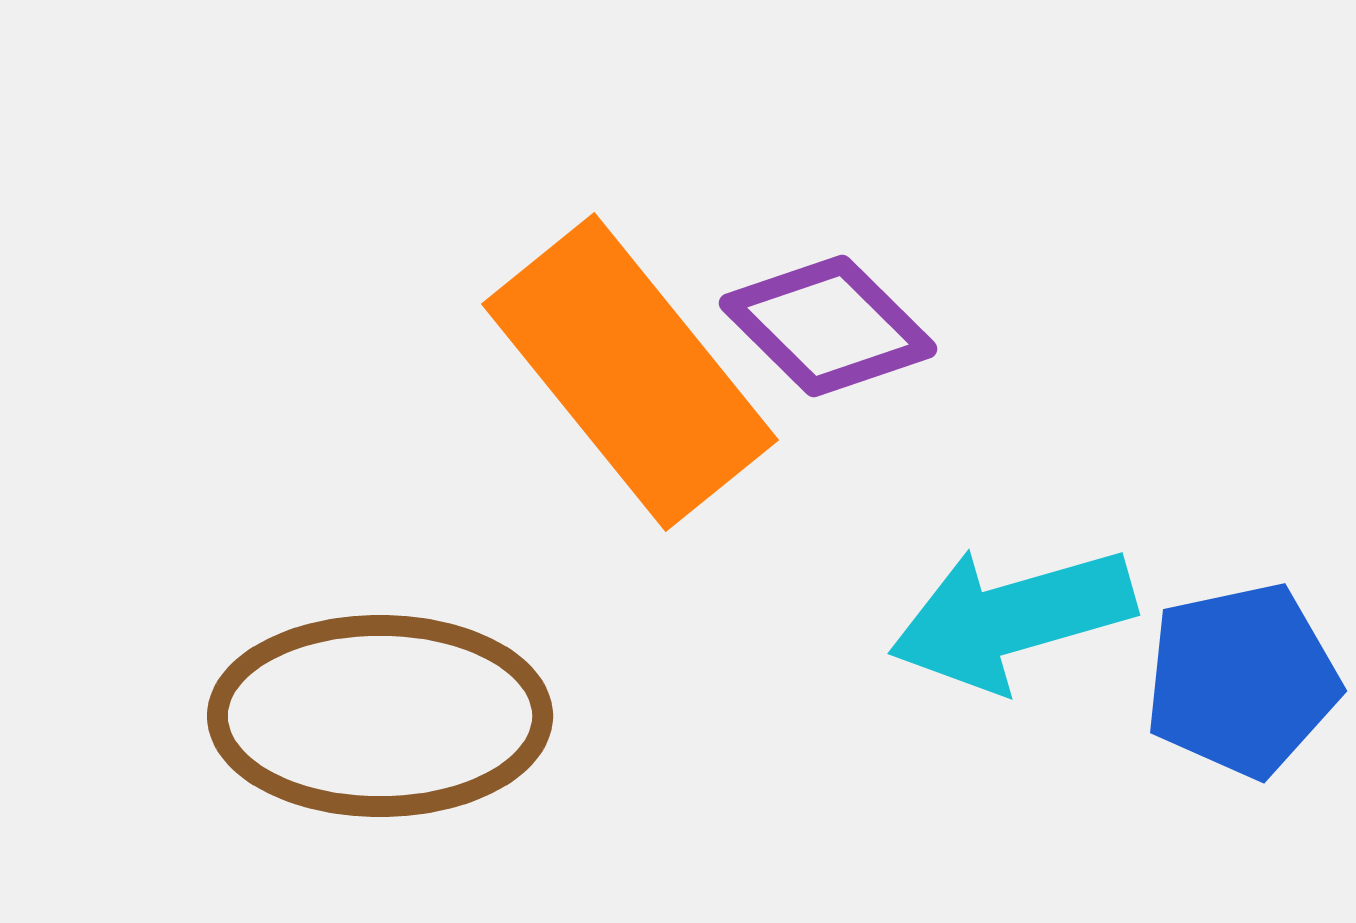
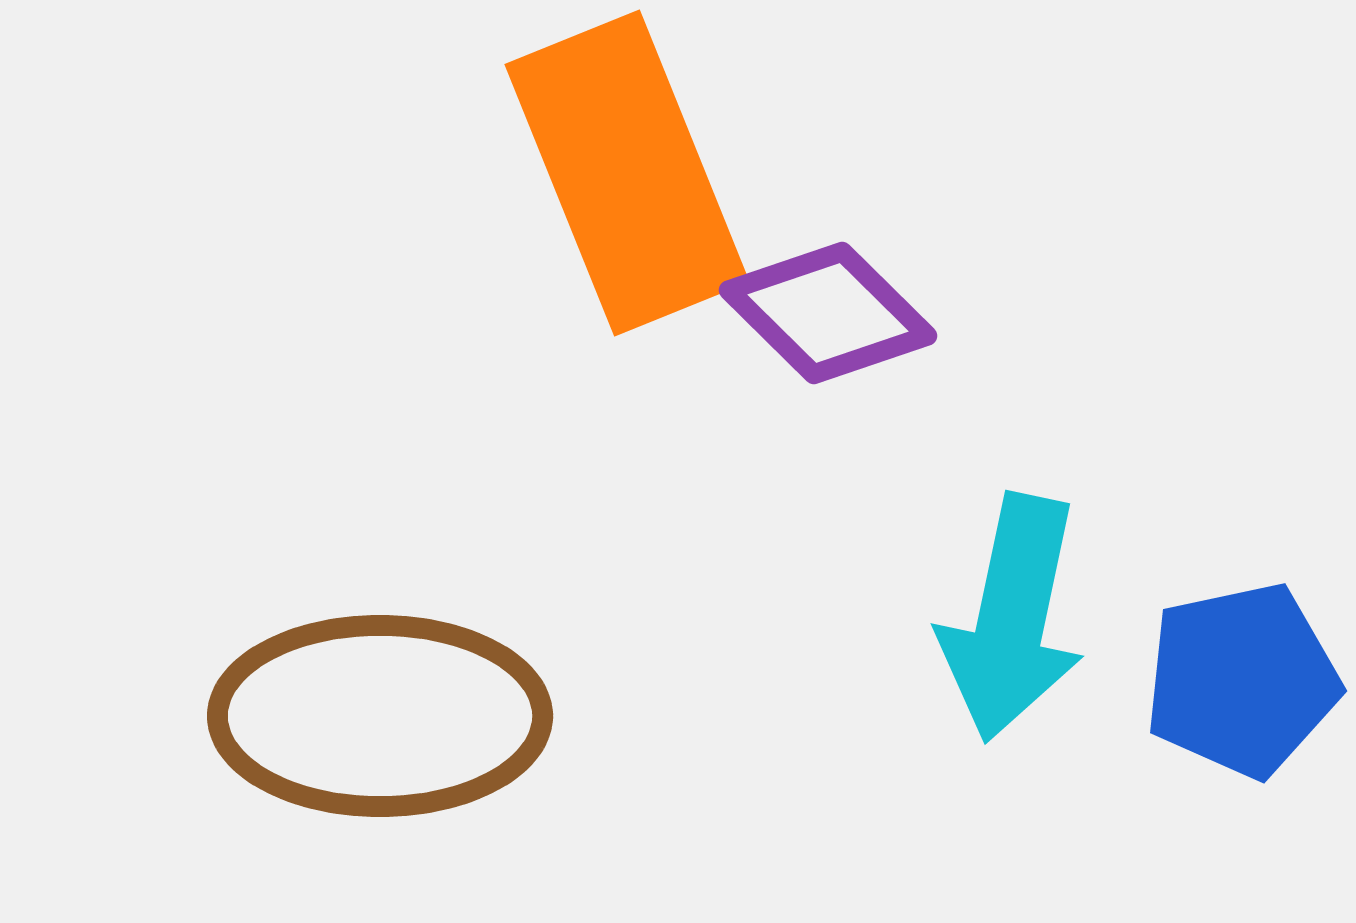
purple diamond: moved 13 px up
orange rectangle: moved 3 px left, 199 px up; rotated 17 degrees clockwise
cyan arrow: rotated 62 degrees counterclockwise
